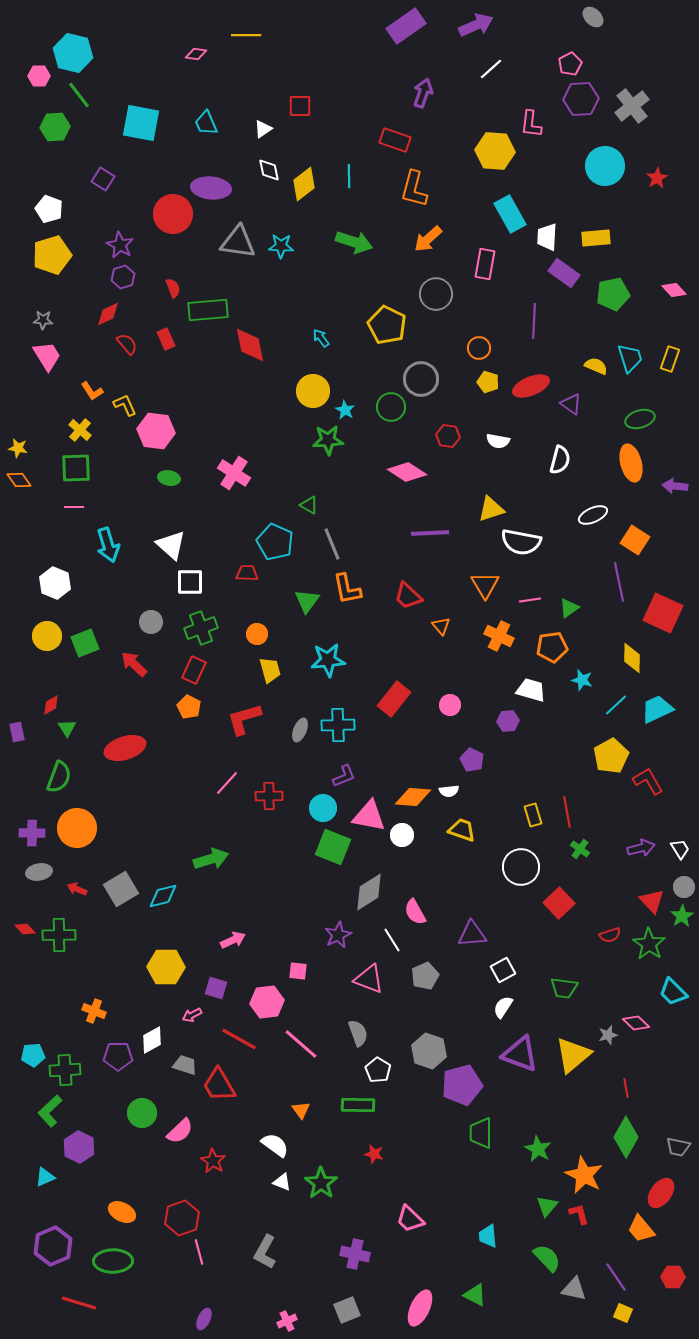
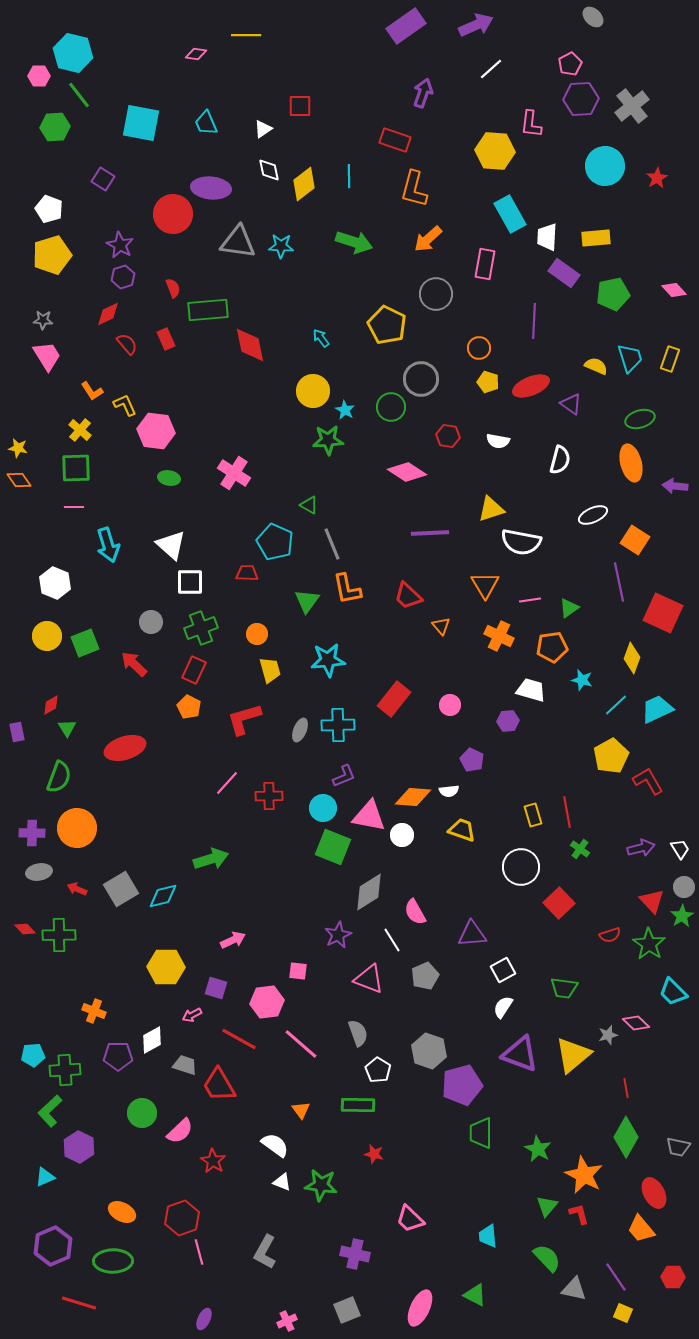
yellow diamond at (632, 658): rotated 20 degrees clockwise
green star at (321, 1183): moved 2 px down; rotated 28 degrees counterclockwise
red ellipse at (661, 1193): moved 7 px left; rotated 64 degrees counterclockwise
